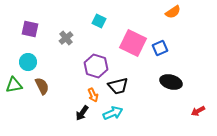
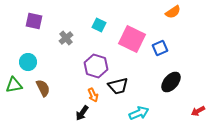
cyan square: moved 4 px down
purple square: moved 4 px right, 8 px up
pink square: moved 1 px left, 4 px up
black ellipse: rotated 65 degrees counterclockwise
brown semicircle: moved 1 px right, 2 px down
cyan arrow: moved 26 px right
